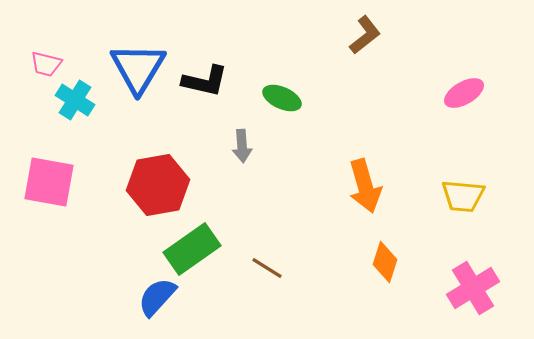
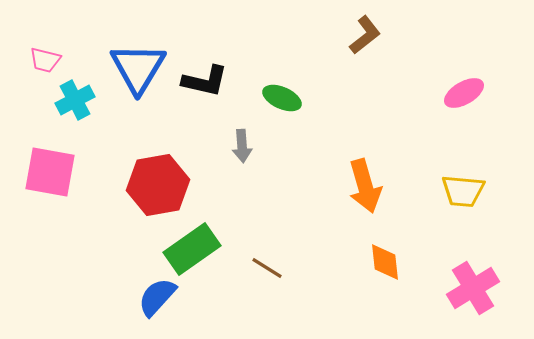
pink trapezoid: moved 1 px left, 4 px up
cyan cross: rotated 30 degrees clockwise
pink square: moved 1 px right, 10 px up
yellow trapezoid: moved 5 px up
orange diamond: rotated 24 degrees counterclockwise
